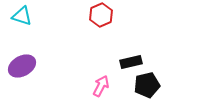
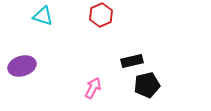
cyan triangle: moved 21 px right
black rectangle: moved 1 px right, 1 px up
purple ellipse: rotated 12 degrees clockwise
pink arrow: moved 8 px left, 2 px down
